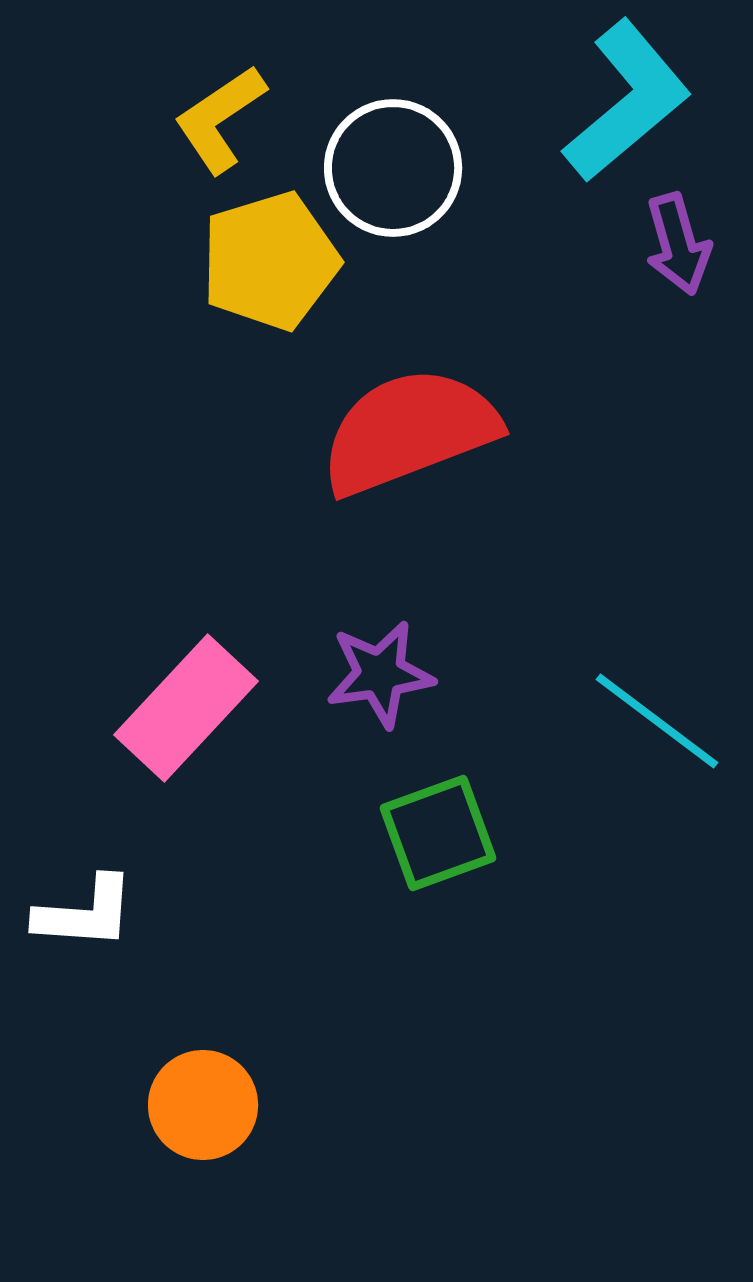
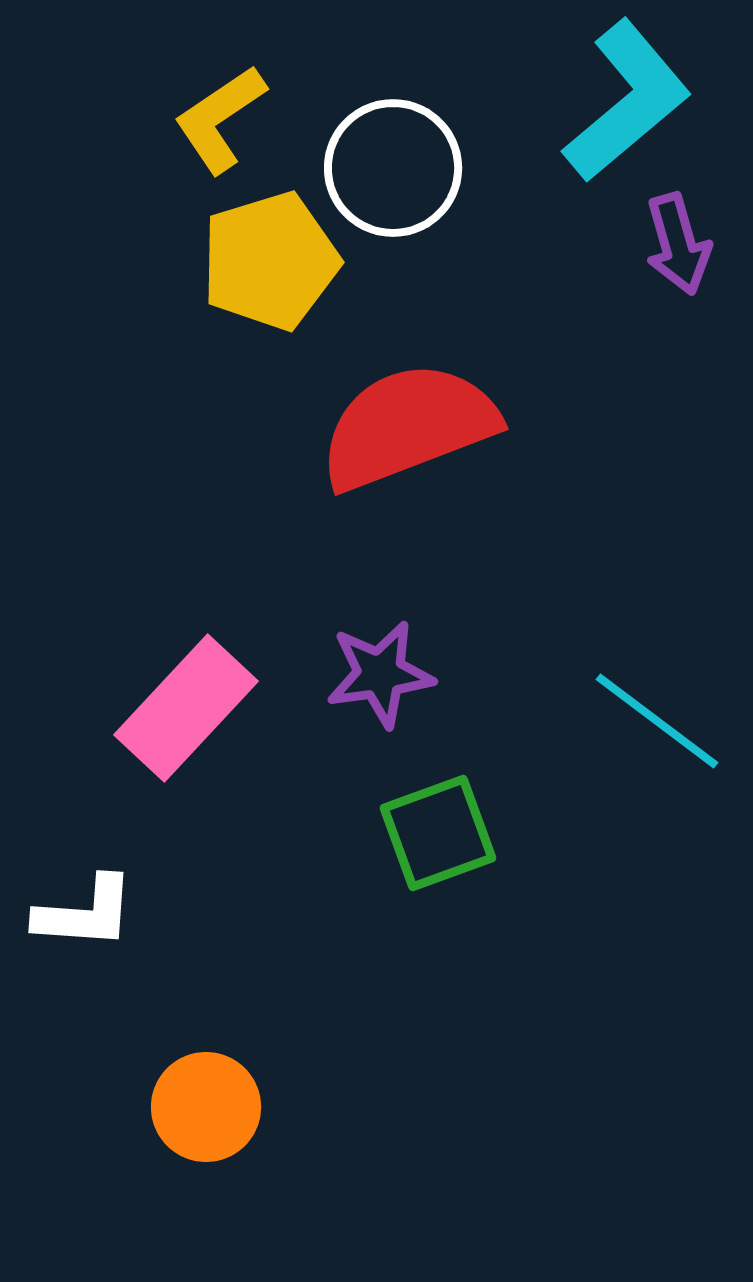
red semicircle: moved 1 px left, 5 px up
orange circle: moved 3 px right, 2 px down
